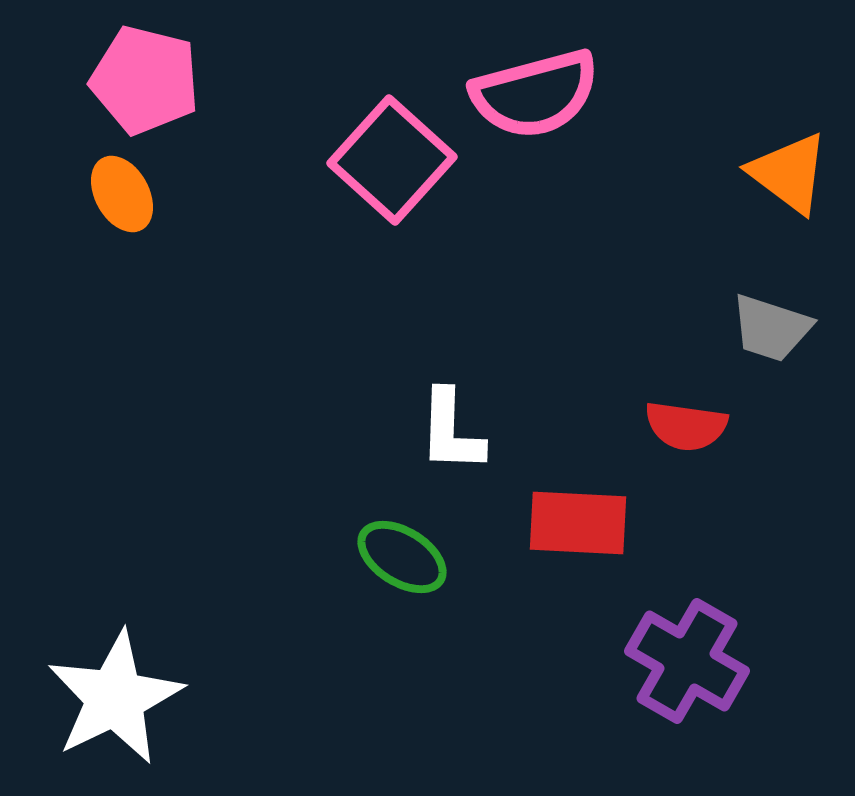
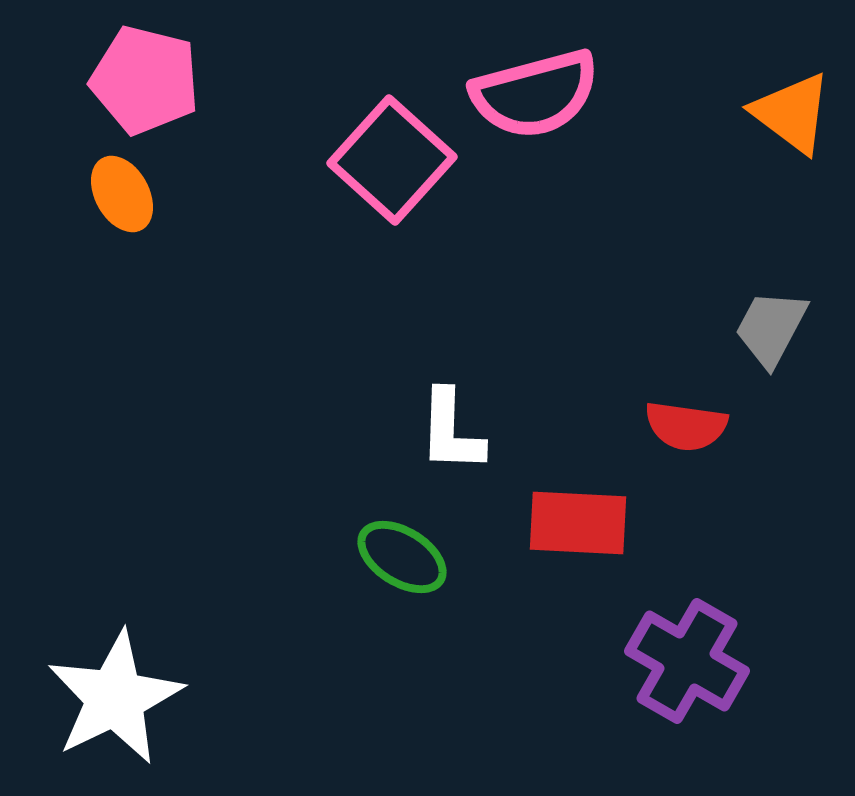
orange triangle: moved 3 px right, 60 px up
gray trapezoid: rotated 100 degrees clockwise
